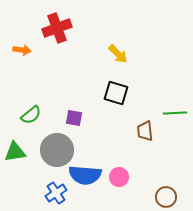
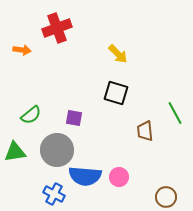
green line: rotated 65 degrees clockwise
blue semicircle: moved 1 px down
blue cross: moved 2 px left, 1 px down; rotated 30 degrees counterclockwise
